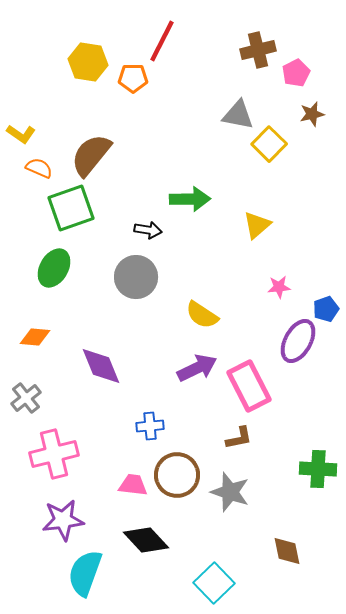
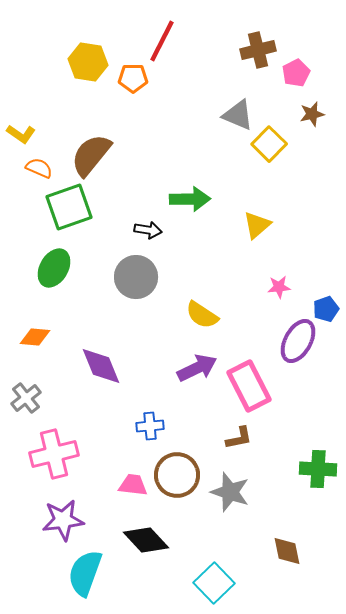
gray triangle: rotated 12 degrees clockwise
green square: moved 2 px left, 1 px up
